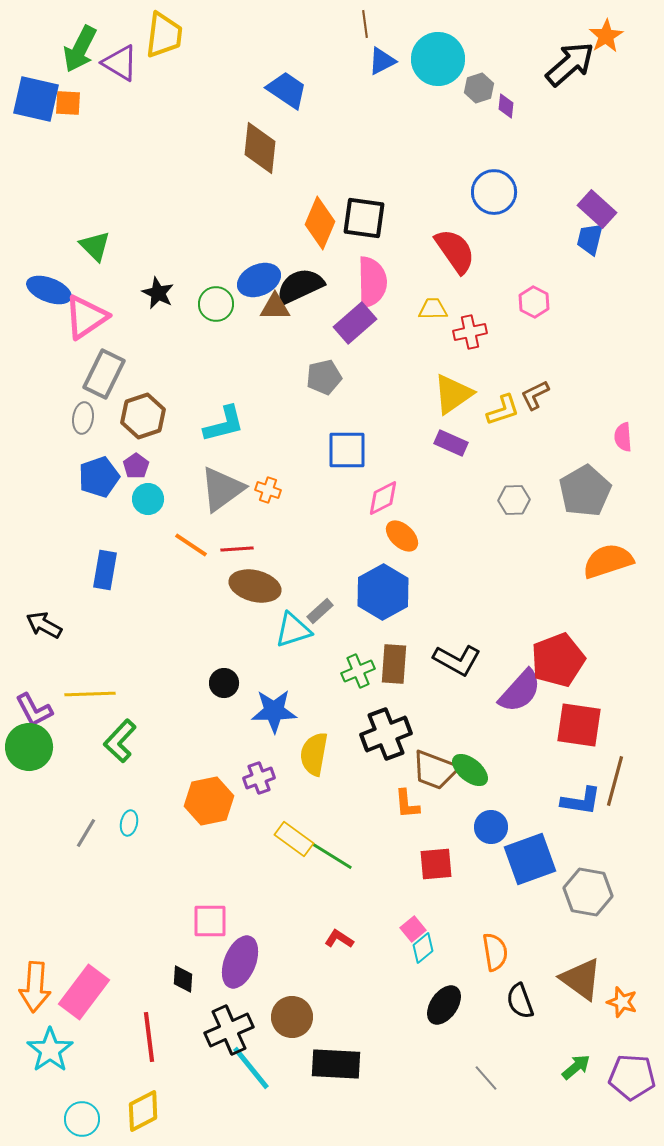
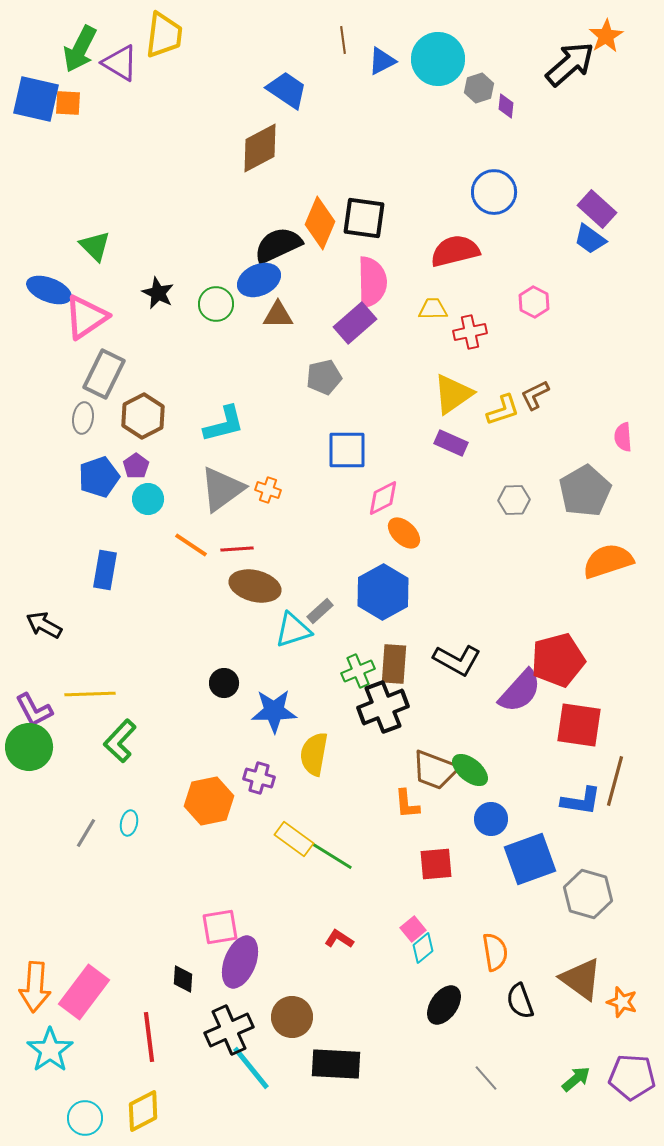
brown line at (365, 24): moved 22 px left, 16 px down
brown diamond at (260, 148): rotated 56 degrees clockwise
blue trapezoid at (590, 239): rotated 68 degrees counterclockwise
red semicircle at (455, 251): rotated 69 degrees counterclockwise
black semicircle at (300, 286): moved 22 px left, 41 px up
brown triangle at (275, 307): moved 3 px right, 8 px down
brown hexagon at (143, 416): rotated 9 degrees counterclockwise
orange ellipse at (402, 536): moved 2 px right, 3 px up
red pentagon at (558, 660): rotated 6 degrees clockwise
black cross at (386, 734): moved 3 px left, 27 px up
purple cross at (259, 778): rotated 36 degrees clockwise
blue circle at (491, 827): moved 8 px up
gray hexagon at (588, 892): moved 2 px down; rotated 6 degrees clockwise
pink square at (210, 921): moved 10 px right, 6 px down; rotated 9 degrees counterclockwise
green arrow at (576, 1067): moved 12 px down
cyan circle at (82, 1119): moved 3 px right, 1 px up
